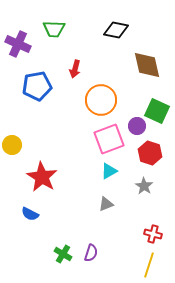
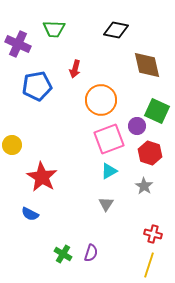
gray triangle: rotated 35 degrees counterclockwise
